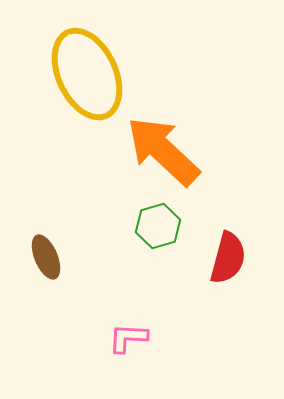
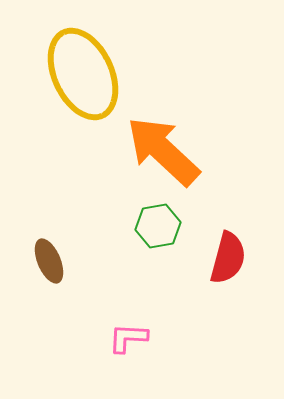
yellow ellipse: moved 4 px left
green hexagon: rotated 6 degrees clockwise
brown ellipse: moved 3 px right, 4 px down
